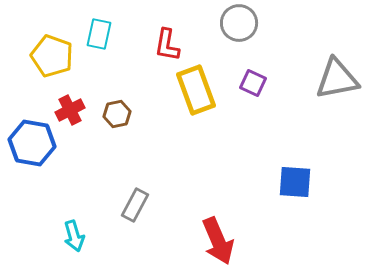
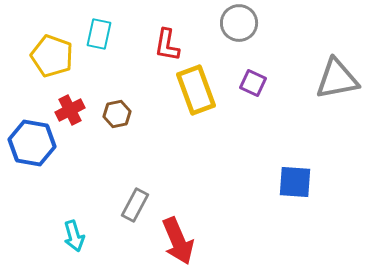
red arrow: moved 40 px left
